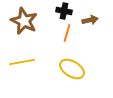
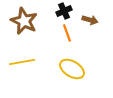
black cross: rotated 35 degrees counterclockwise
brown arrow: rotated 28 degrees clockwise
orange line: rotated 36 degrees counterclockwise
